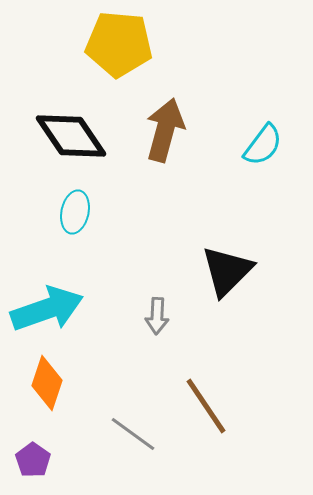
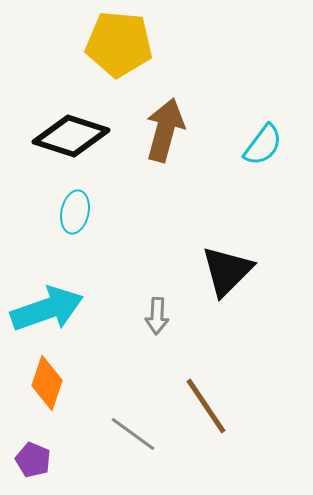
black diamond: rotated 38 degrees counterclockwise
purple pentagon: rotated 12 degrees counterclockwise
